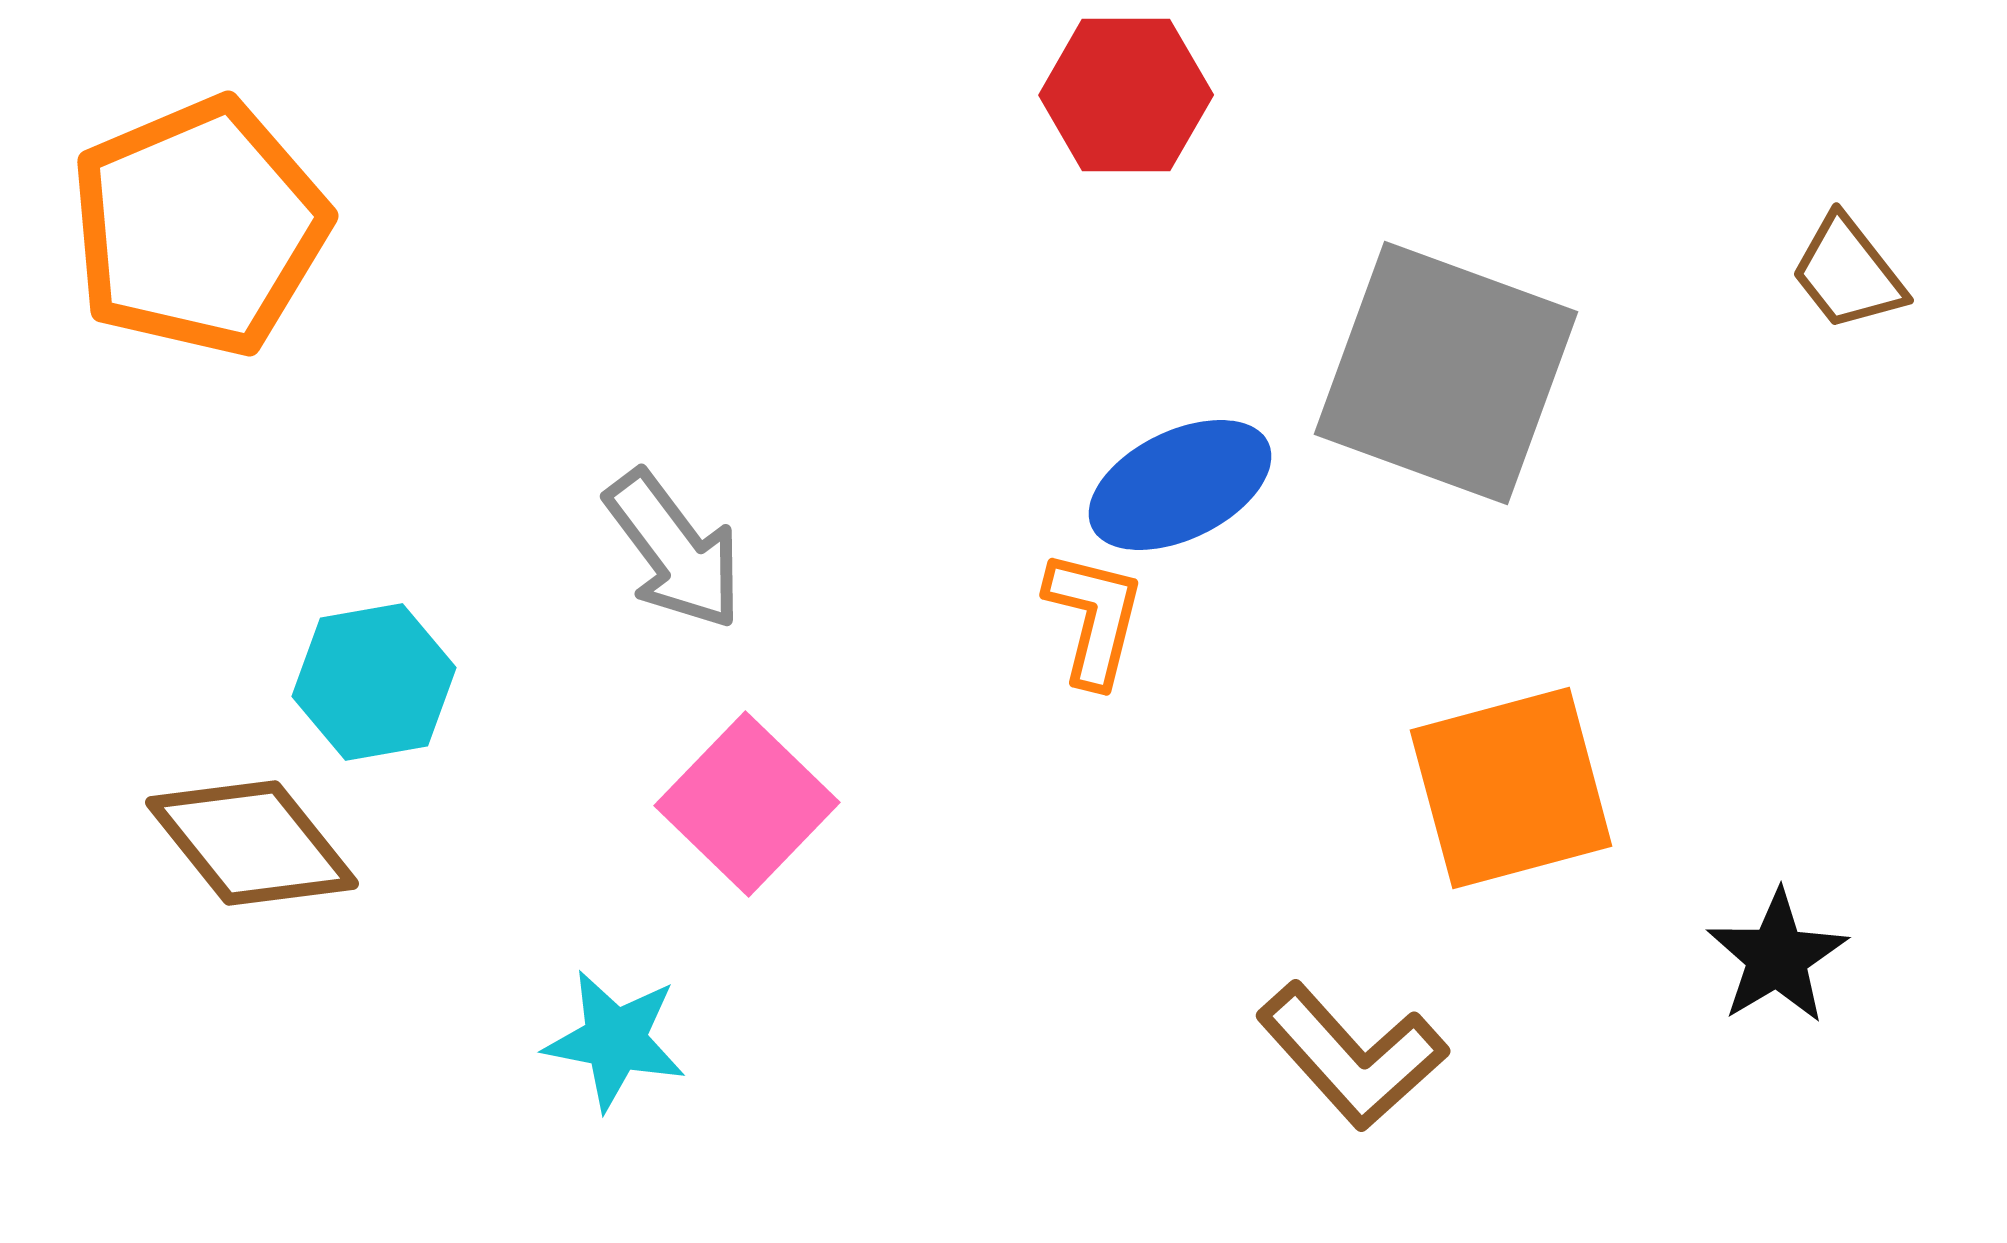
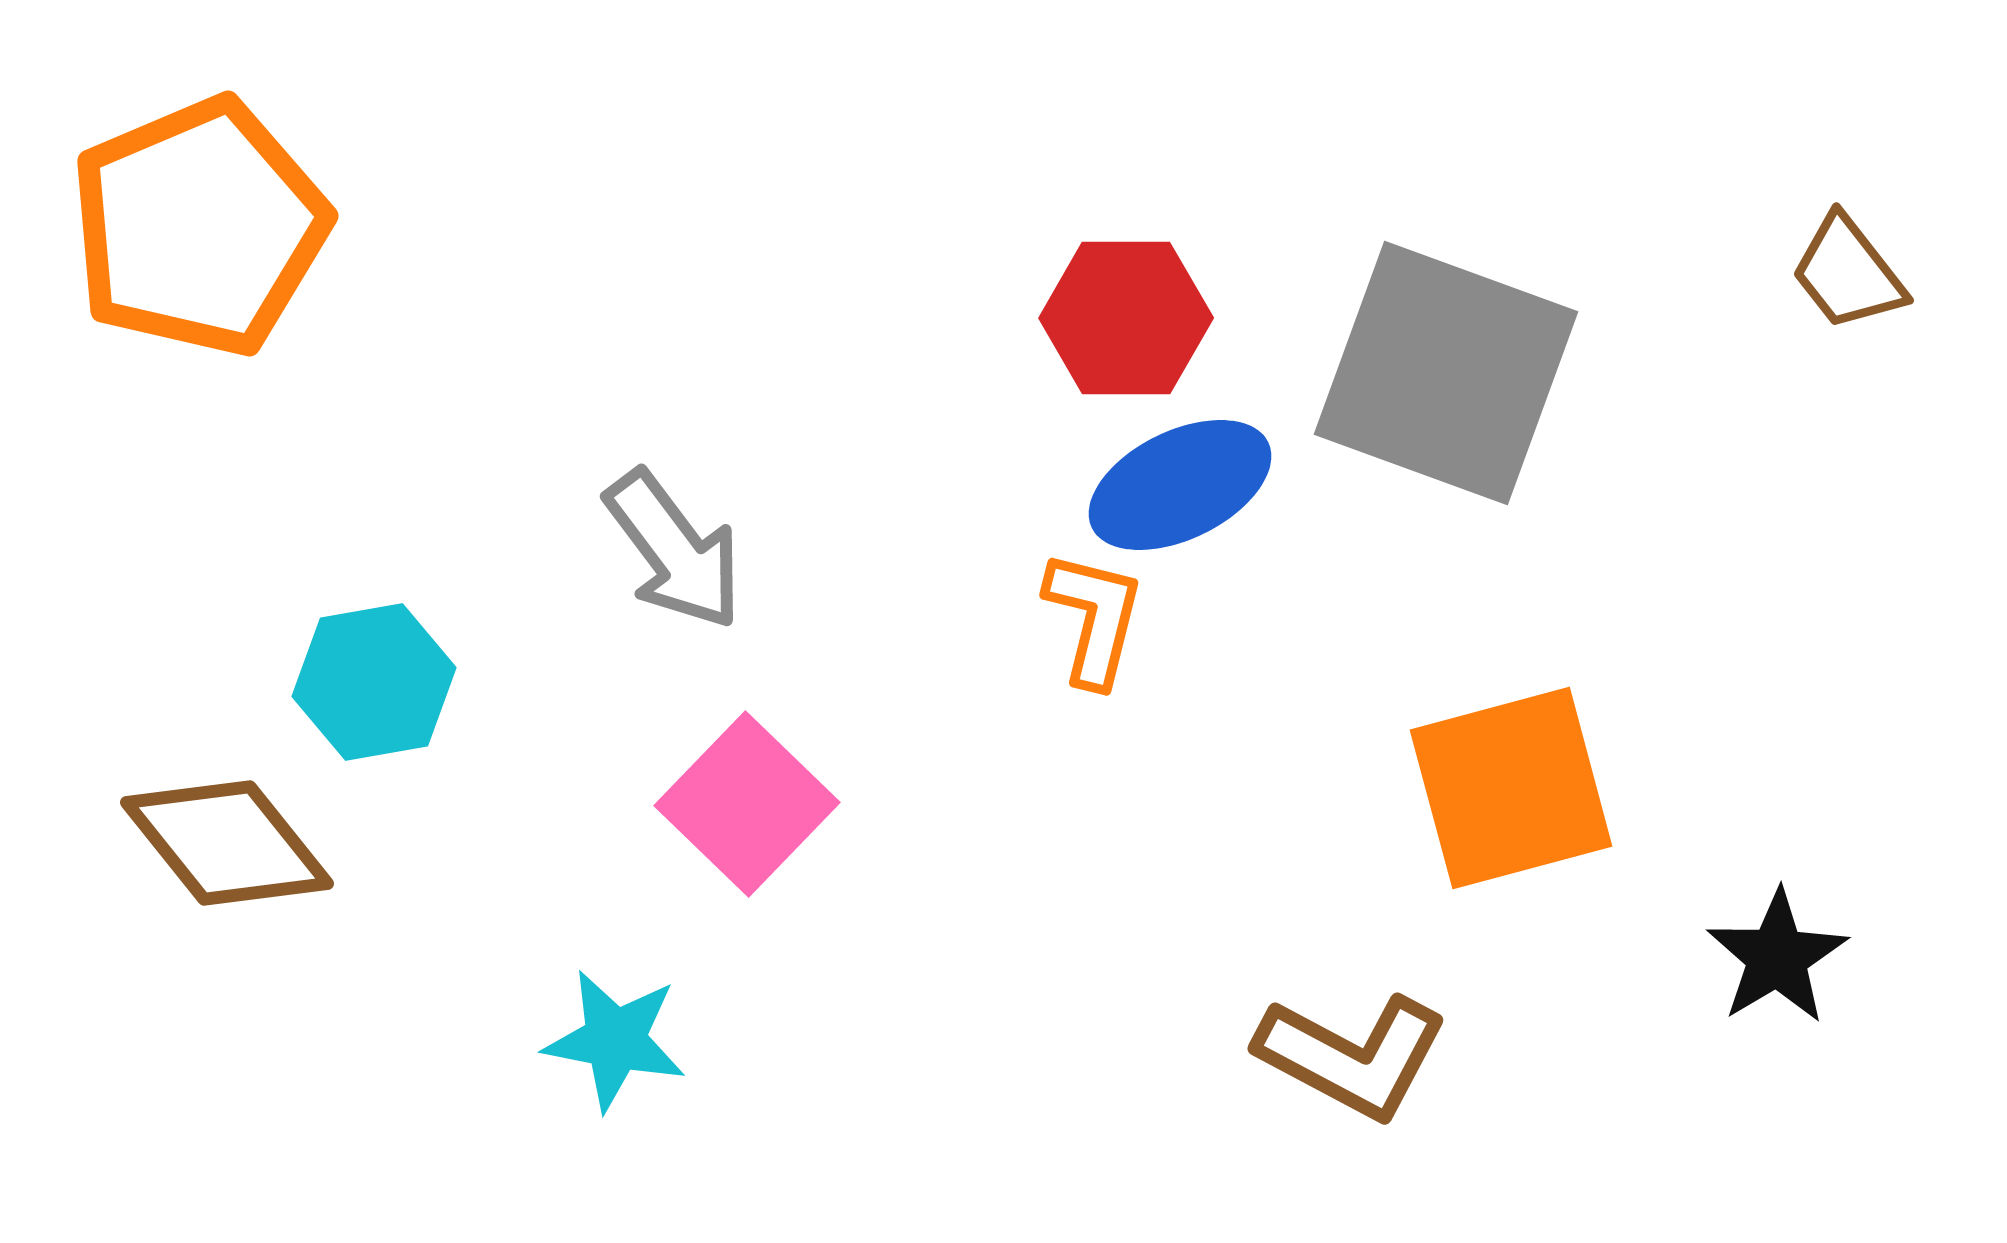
red hexagon: moved 223 px down
brown diamond: moved 25 px left
brown L-shape: rotated 20 degrees counterclockwise
